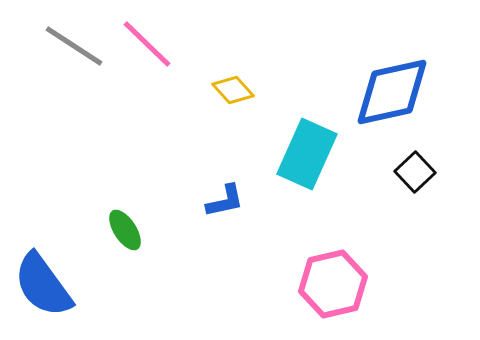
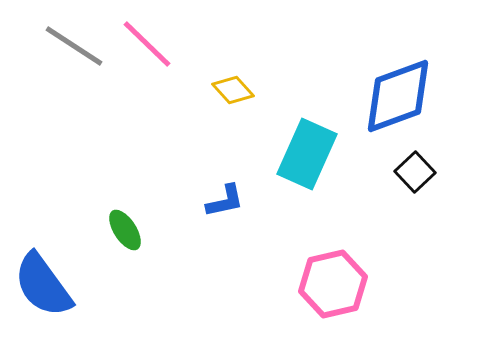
blue diamond: moved 6 px right, 4 px down; rotated 8 degrees counterclockwise
